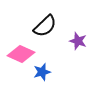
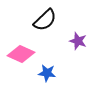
black semicircle: moved 6 px up
blue star: moved 5 px right, 1 px down; rotated 24 degrees clockwise
